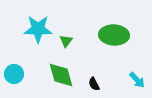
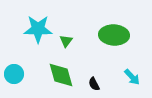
cyan arrow: moved 5 px left, 3 px up
